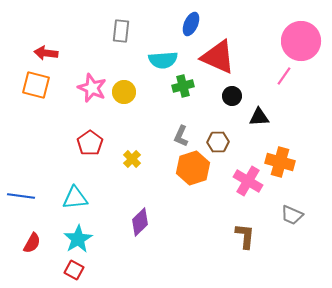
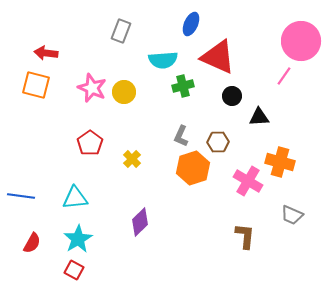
gray rectangle: rotated 15 degrees clockwise
